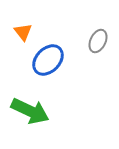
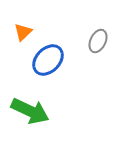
orange triangle: rotated 24 degrees clockwise
